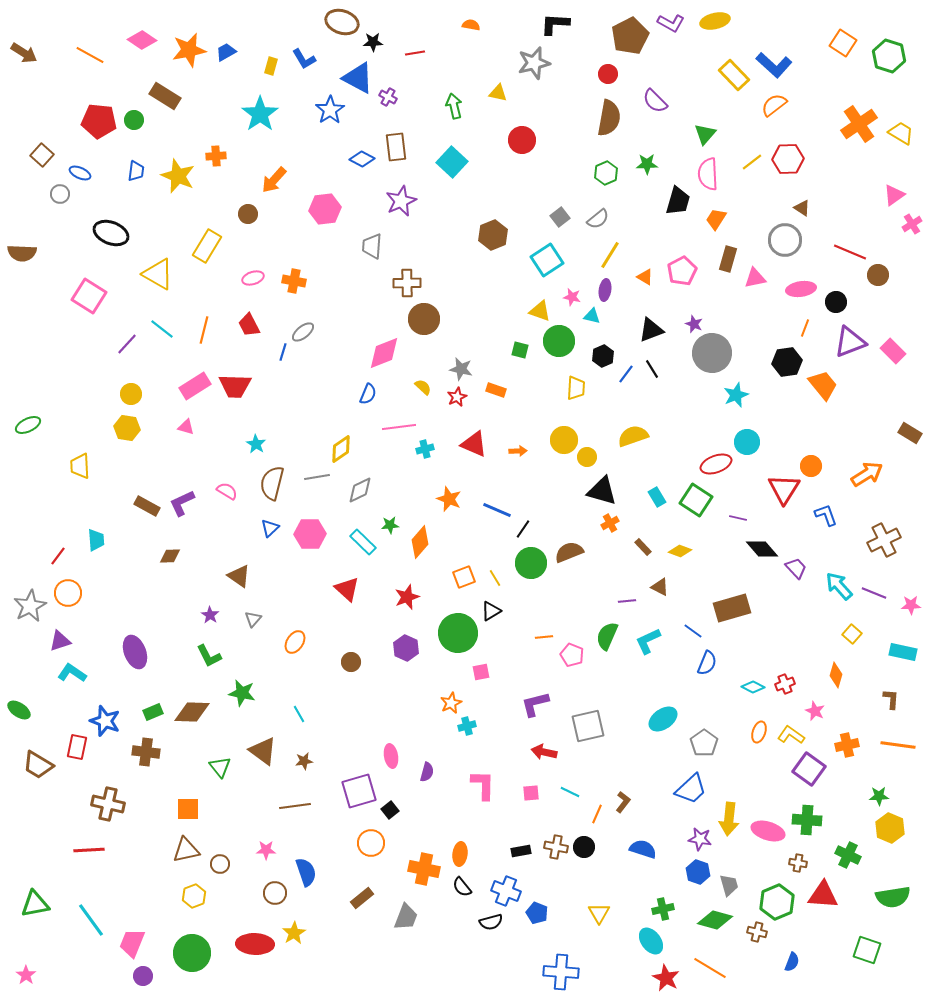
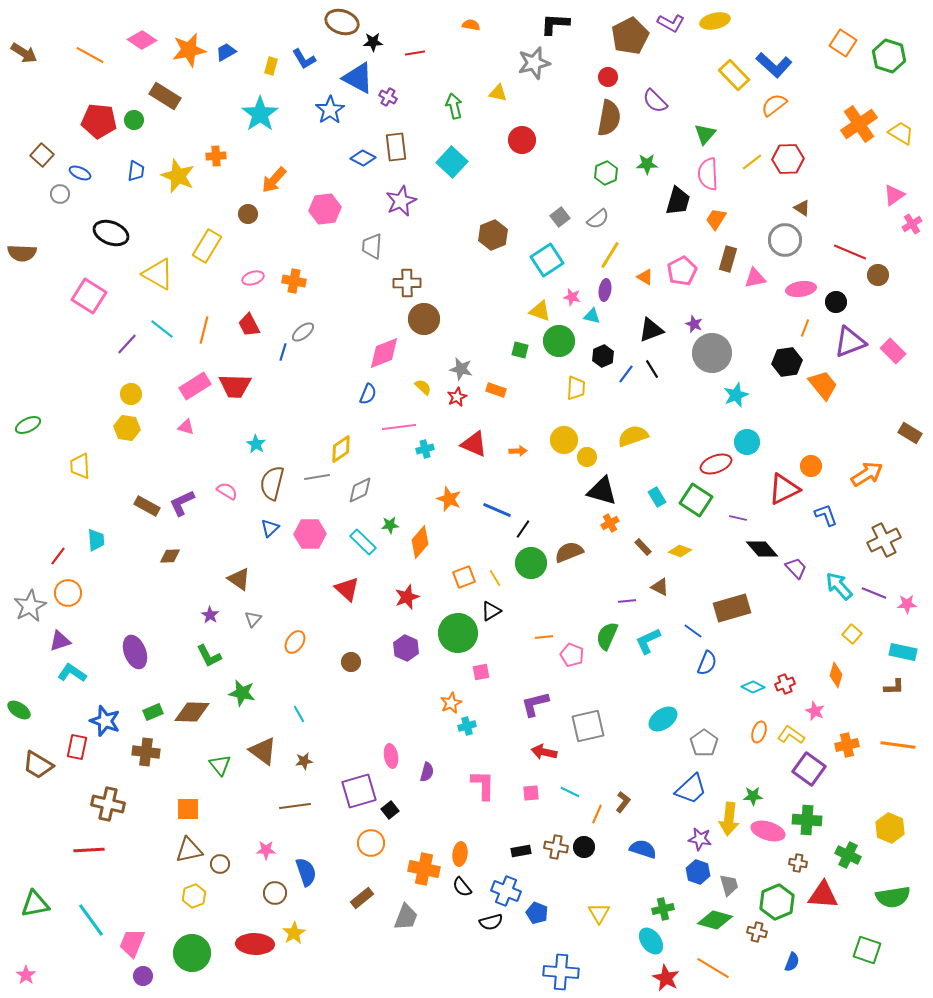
red circle at (608, 74): moved 3 px down
blue diamond at (362, 159): moved 1 px right, 1 px up
red triangle at (784, 489): rotated 32 degrees clockwise
brown triangle at (239, 576): moved 3 px down
pink star at (911, 605): moved 4 px left, 1 px up
brown L-shape at (891, 699): moved 3 px right, 12 px up; rotated 85 degrees clockwise
green triangle at (220, 767): moved 2 px up
green star at (879, 796): moved 126 px left
brown triangle at (186, 850): moved 3 px right
orange line at (710, 968): moved 3 px right
